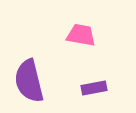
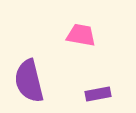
purple rectangle: moved 4 px right, 6 px down
